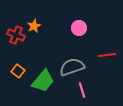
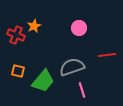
orange square: rotated 24 degrees counterclockwise
